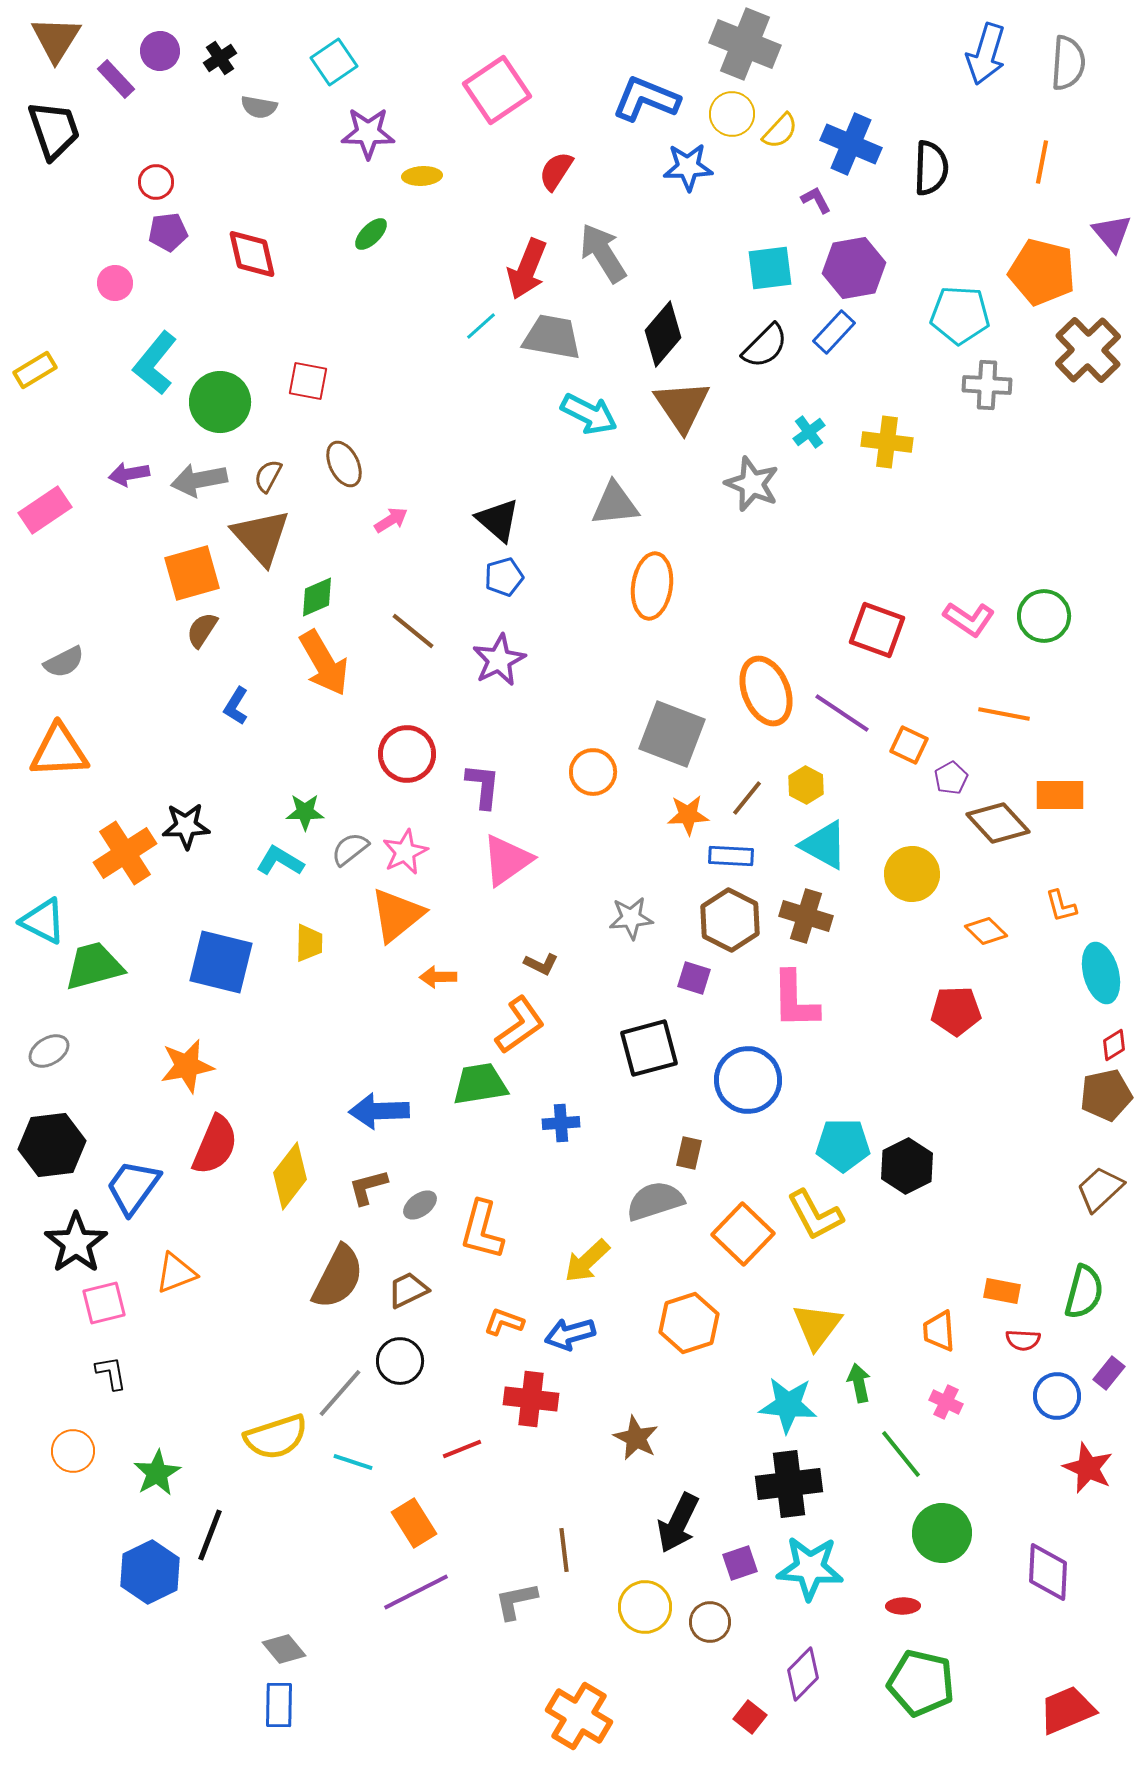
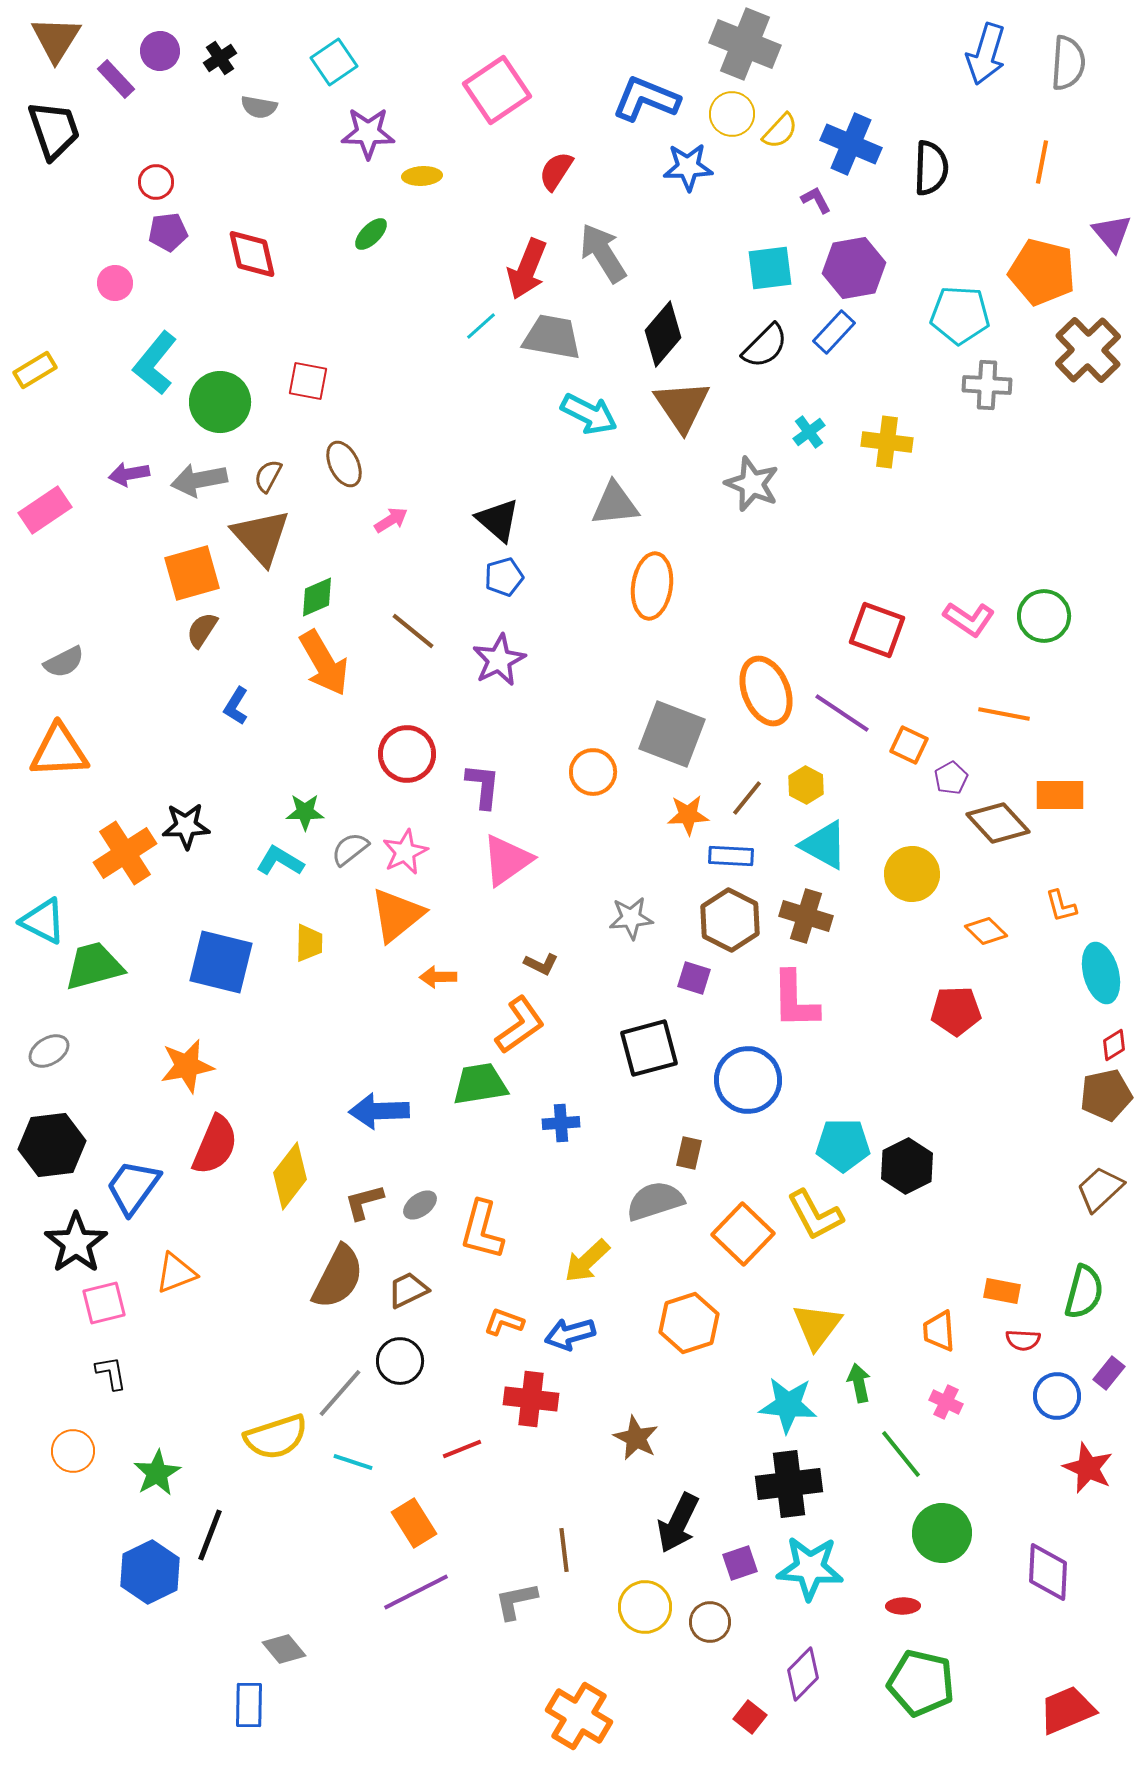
brown L-shape at (368, 1187): moved 4 px left, 15 px down
blue rectangle at (279, 1705): moved 30 px left
